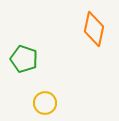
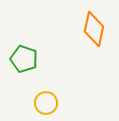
yellow circle: moved 1 px right
